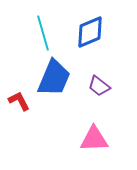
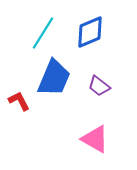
cyan line: rotated 48 degrees clockwise
pink triangle: moved 1 px right; rotated 32 degrees clockwise
